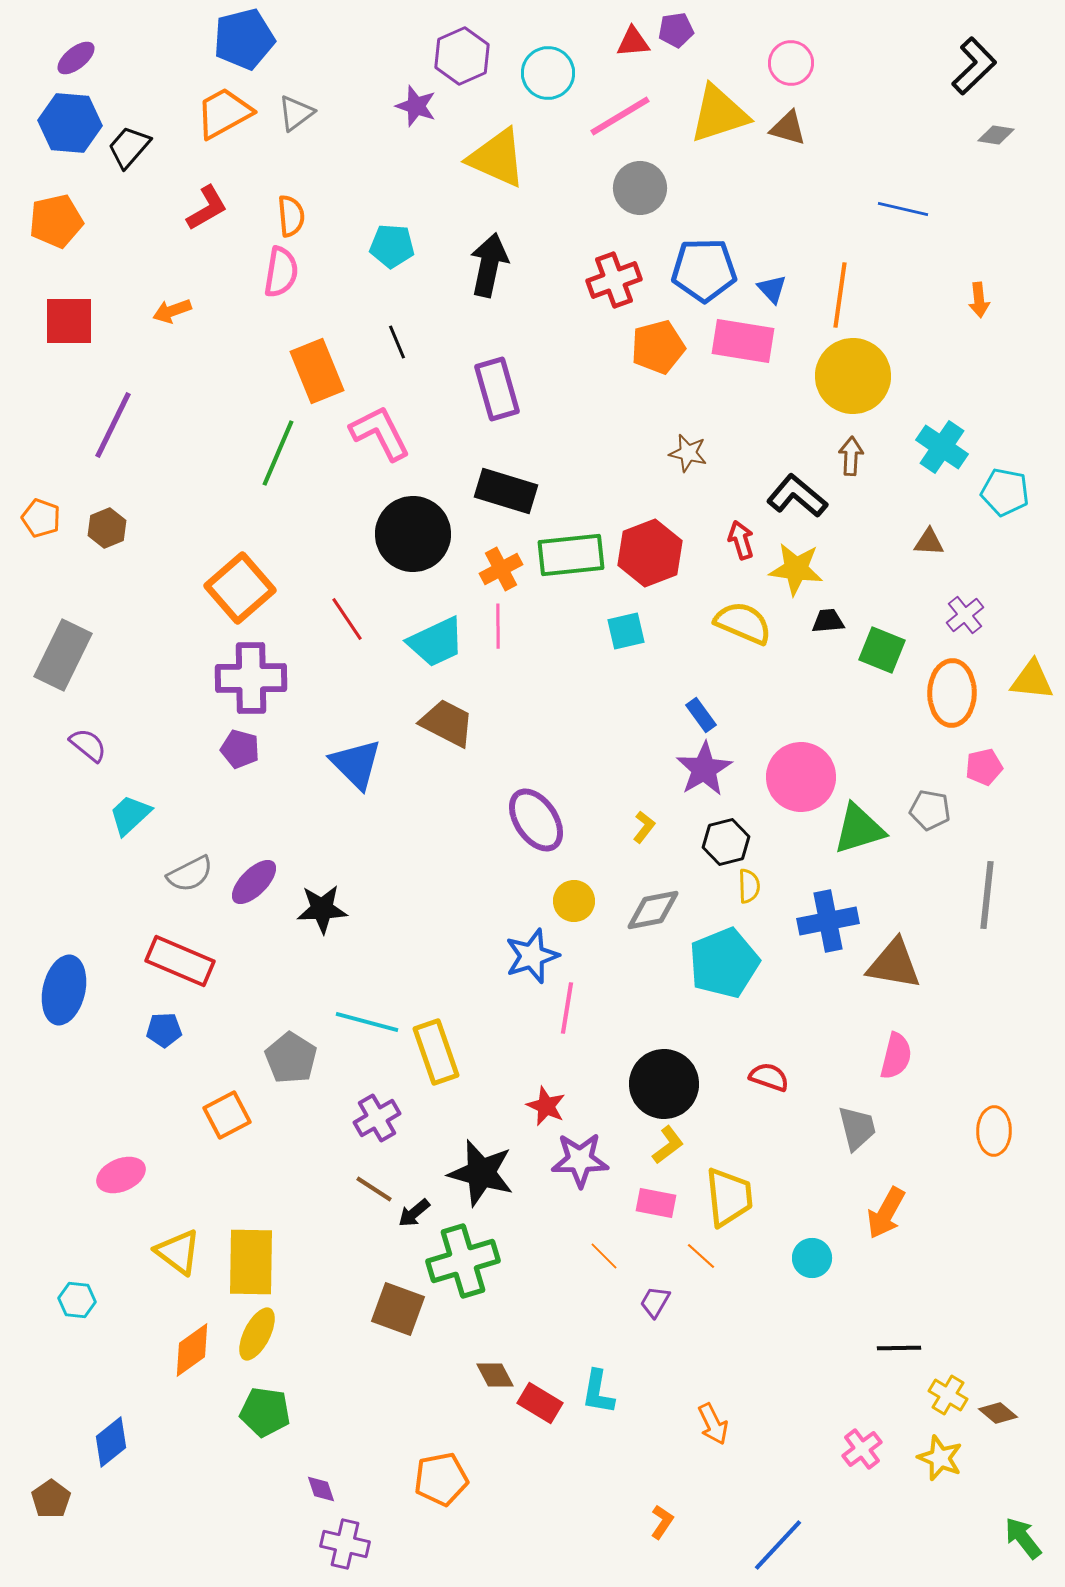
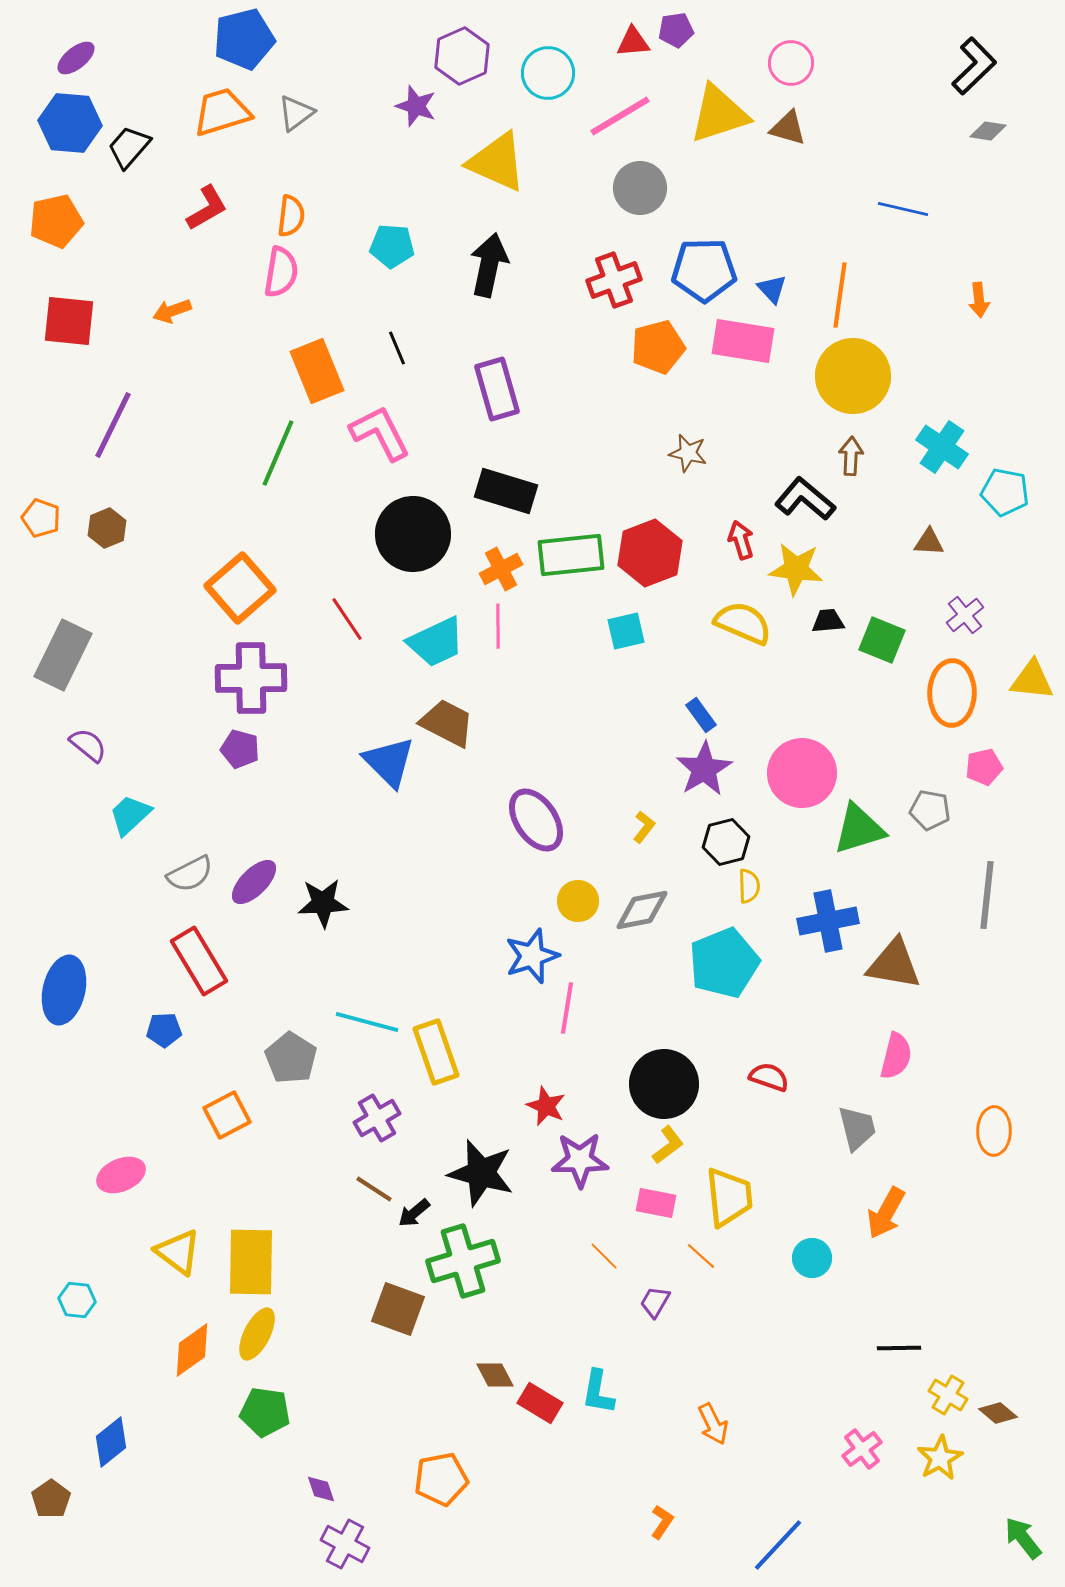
orange trapezoid at (224, 113): moved 2 px left, 1 px up; rotated 12 degrees clockwise
gray diamond at (996, 135): moved 8 px left, 4 px up
yellow triangle at (497, 158): moved 4 px down
orange semicircle at (291, 216): rotated 12 degrees clockwise
red square at (69, 321): rotated 6 degrees clockwise
black line at (397, 342): moved 6 px down
black L-shape at (797, 496): moved 8 px right, 3 px down
green square at (882, 650): moved 10 px up
blue triangle at (356, 764): moved 33 px right, 2 px up
pink circle at (801, 777): moved 1 px right, 4 px up
yellow circle at (574, 901): moved 4 px right
black star at (322, 909): moved 1 px right, 6 px up
gray diamond at (653, 910): moved 11 px left
red rectangle at (180, 961): moved 19 px right; rotated 36 degrees clockwise
yellow star at (940, 1458): rotated 21 degrees clockwise
purple cross at (345, 1544): rotated 15 degrees clockwise
